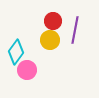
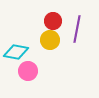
purple line: moved 2 px right, 1 px up
cyan diamond: rotated 65 degrees clockwise
pink circle: moved 1 px right, 1 px down
